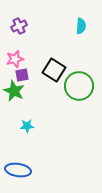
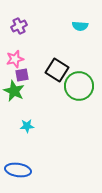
cyan semicircle: moved 1 px left; rotated 91 degrees clockwise
black square: moved 3 px right
